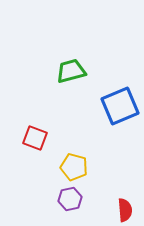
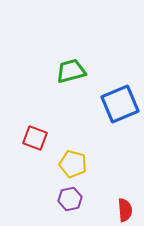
blue square: moved 2 px up
yellow pentagon: moved 1 px left, 3 px up
